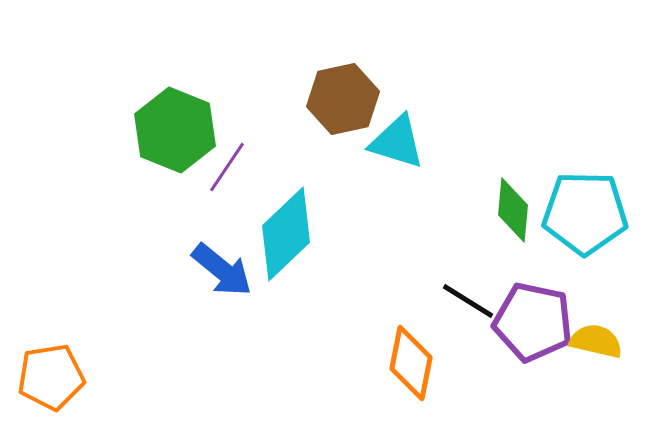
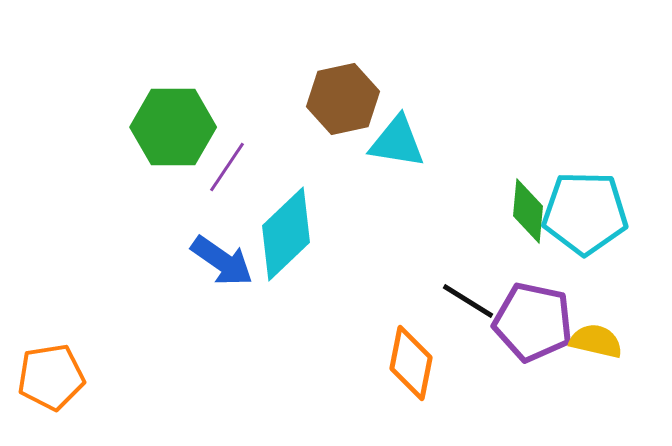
green hexagon: moved 2 px left, 3 px up; rotated 22 degrees counterclockwise
cyan triangle: rotated 8 degrees counterclockwise
green diamond: moved 15 px right, 1 px down
blue arrow: moved 9 px up; rotated 4 degrees counterclockwise
